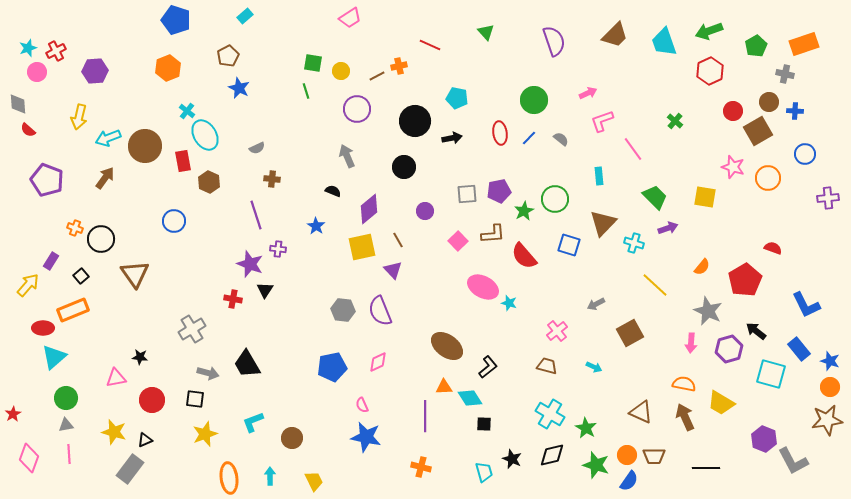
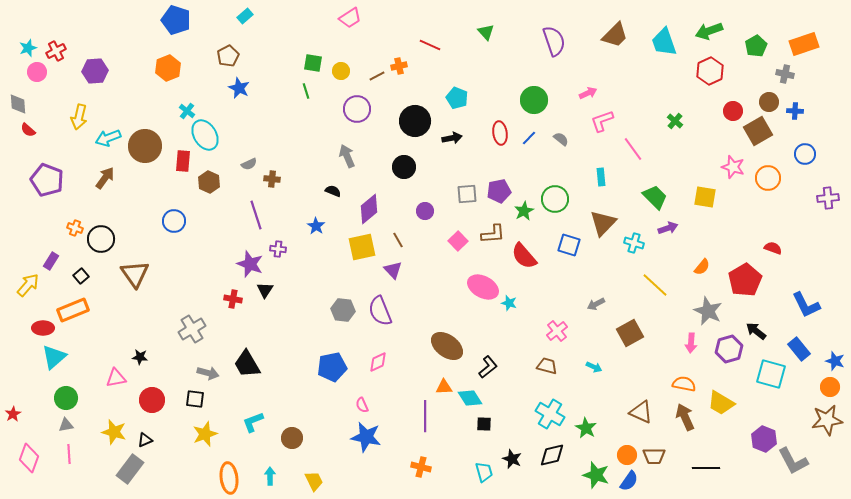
cyan pentagon at (457, 98): rotated 10 degrees clockwise
gray semicircle at (257, 148): moved 8 px left, 16 px down
red rectangle at (183, 161): rotated 15 degrees clockwise
cyan rectangle at (599, 176): moved 2 px right, 1 px down
blue star at (830, 361): moved 5 px right
green star at (596, 465): moved 10 px down
